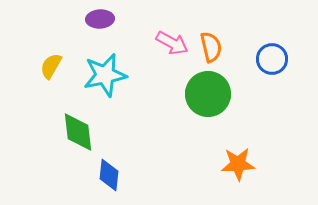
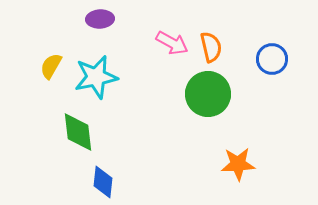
cyan star: moved 9 px left, 2 px down
blue diamond: moved 6 px left, 7 px down
